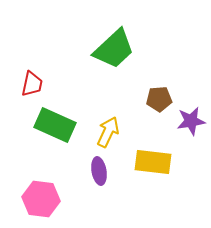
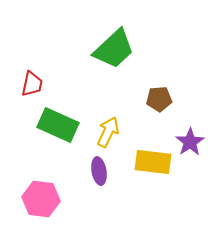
purple star: moved 1 px left, 21 px down; rotated 24 degrees counterclockwise
green rectangle: moved 3 px right
